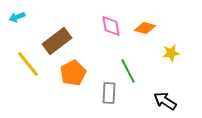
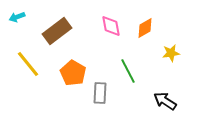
orange diamond: rotated 45 degrees counterclockwise
brown rectangle: moved 10 px up
orange pentagon: rotated 15 degrees counterclockwise
gray rectangle: moved 9 px left
